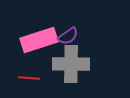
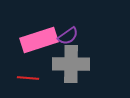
red line: moved 1 px left
